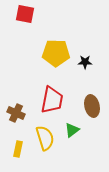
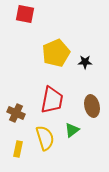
yellow pentagon: rotated 24 degrees counterclockwise
